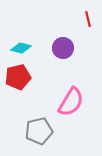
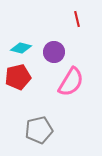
red line: moved 11 px left
purple circle: moved 9 px left, 4 px down
pink semicircle: moved 20 px up
gray pentagon: moved 1 px up
